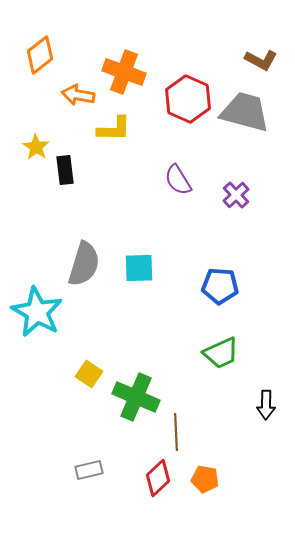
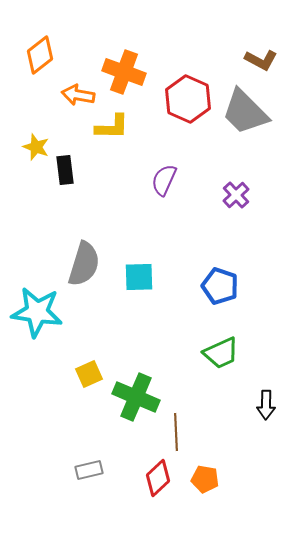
gray trapezoid: rotated 150 degrees counterclockwise
yellow L-shape: moved 2 px left, 2 px up
yellow star: rotated 12 degrees counterclockwise
purple semicircle: moved 14 px left; rotated 56 degrees clockwise
cyan square: moved 9 px down
blue pentagon: rotated 15 degrees clockwise
cyan star: rotated 21 degrees counterclockwise
yellow square: rotated 32 degrees clockwise
